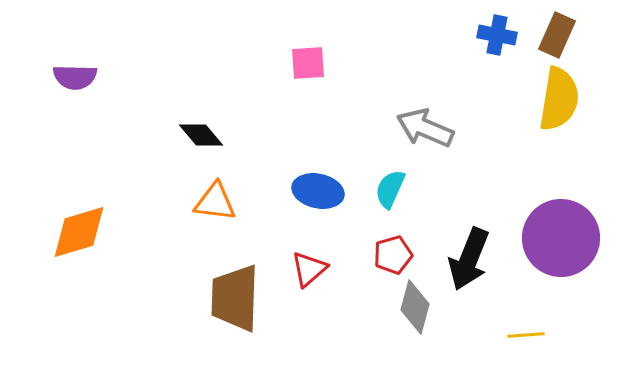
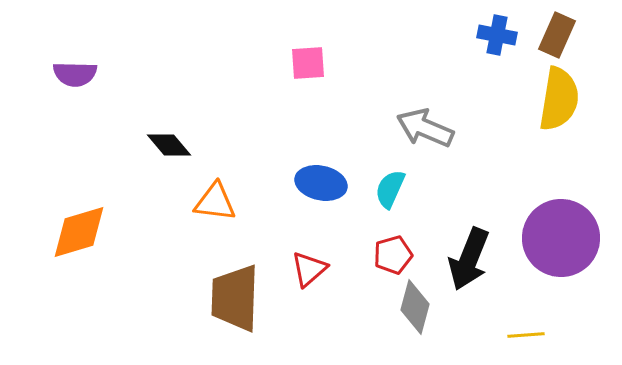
purple semicircle: moved 3 px up
black diamond: moved 32 px left, 10 px down
blue ellipse: moved 3 px right, 8 px up
